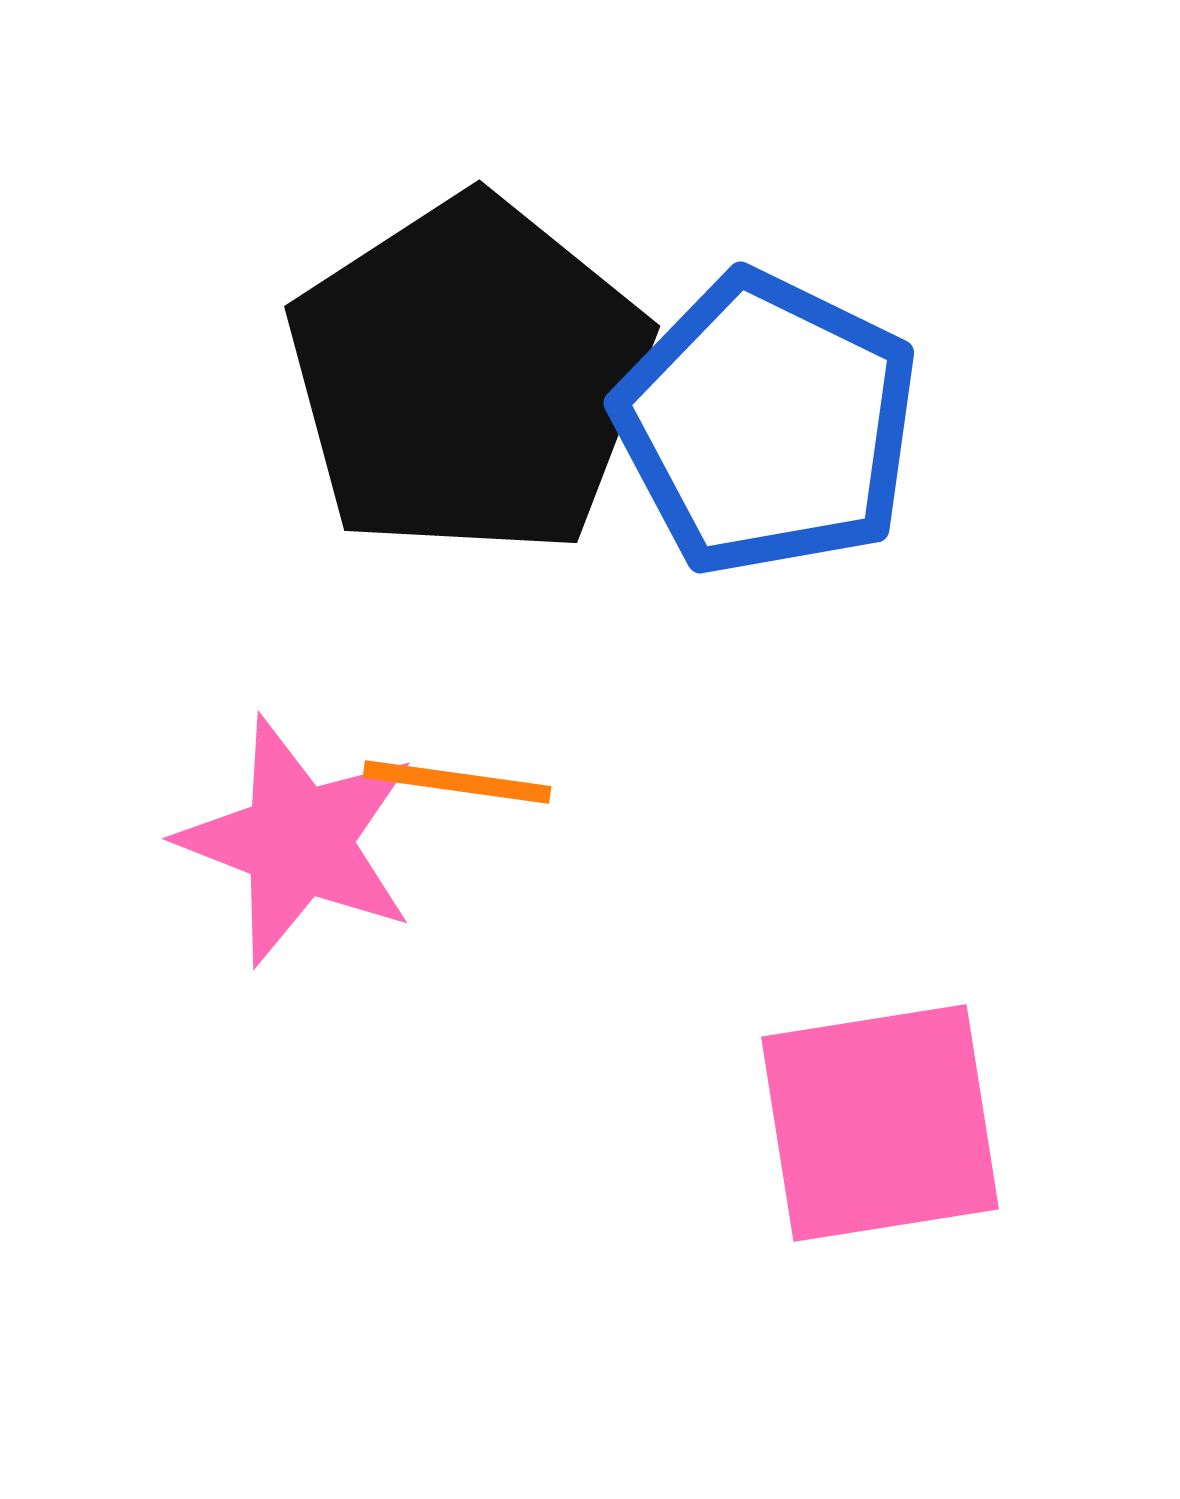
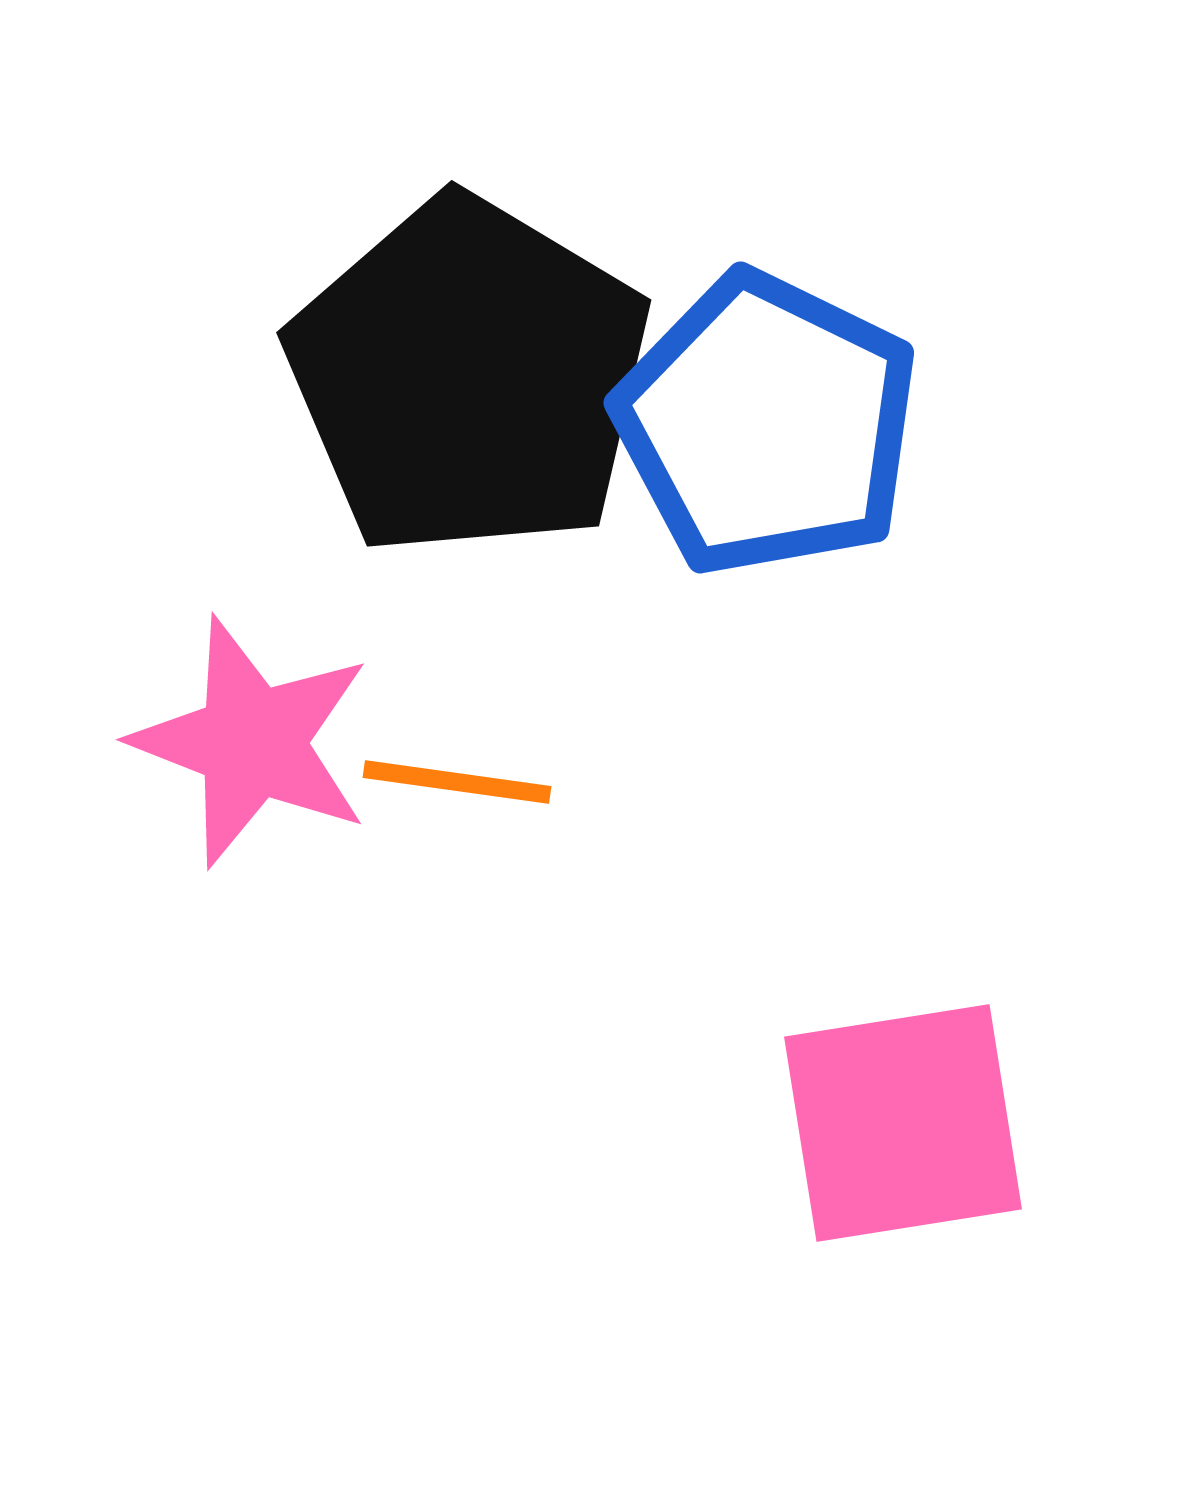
black pentagon: rotated 8 degrees counterclockwise
pink star: moved 46 px left, 99 px up
pink square: moved 23 px right
